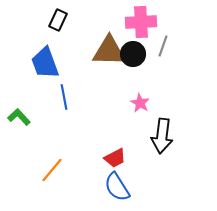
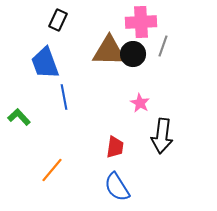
red trapezoid: moved 11 px up; rotated 55 degrees counterclockwise
